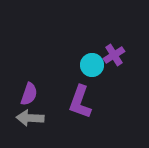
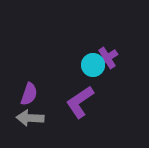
purple cross: moved 7 px left, 3 px down
cyan circle: moved 1 px right
purple L-shape: rotated 36 degrees clockwise
